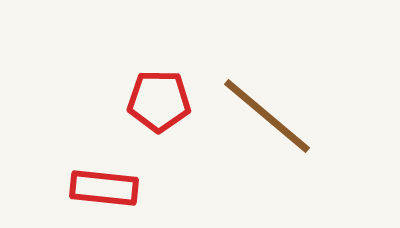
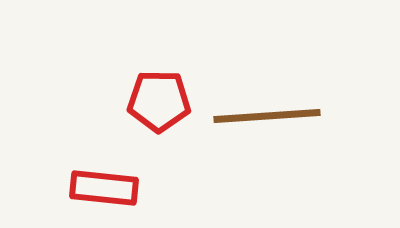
brown line: rotated 44 degrees counterclockwise
